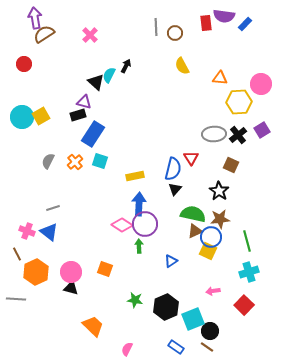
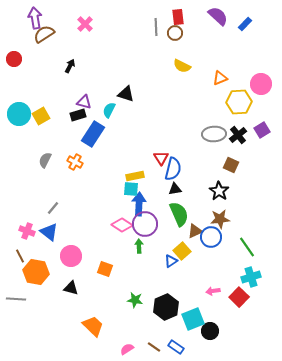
purple semicircle at (224, 16): moved 6 px left; rotated 145 degrees counterclockwise
red rectangle at (206, 23): moved 28 px left, 6 px up
pink cross at (90, 35): moved 5 px left, 11 px up
red circle at (24, 64): moved 10 px left, 5 px up
black arrow at (126, 66): moved 56 px left
yellow semicircle at (182, 66): rotated 36 degrees counterclockwise
cyan semicircle at (109, 75): moved 35 px down
orange triangle at (220, 78): rotated 28 degrees counterclockwise
black triangle at (96, 82): moved 30 px right, 12 px down; rotated 24 degrees counterclockwise
cyan circle at (22, 117): moved 3 px left, 3 px up
red triangle at (191, 158): moved 30 px left
gray semicircle at (48, 161): moved 3 px left, 1 px up
cyan square at (100, 161): moved 31 px right, 28 px down; rotated 14 degrees counterclockwise
orange cross at (75, 162): rotated 21 degrees counterclockwise
black triangle at (175, 189): rotated 40 degrees clockwise
gray line at (53, 208): rotated 32 degrees counterclockwise
green semicircle at (193, 214): moved 14 px left; rotated 55 degrees clockwise
green line at (247, 241): moved 6 px down; rotated 20 degrees counterclockwise
yellow square at (208, 251): moved 26 px left; rotated 24 degrees clockwise
brown line at (17, 254): moved 3 px right, 2 px down
orange hexagon at (36, 272): rotated 25 degrees counterclockwise
pink circle at (71, 272): moved 16 px up
cyan cross at (249, 272): moved 2 px right, 5 px down
red square at (244, 305): moved 5 px left, 8 px up
brown line at (207, 347): moved 53 px left
pink semicircle at (127, 349): rotated 32 degrees clockwise
